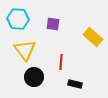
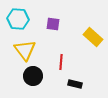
black circle: moved 1 px left, 1 px up
